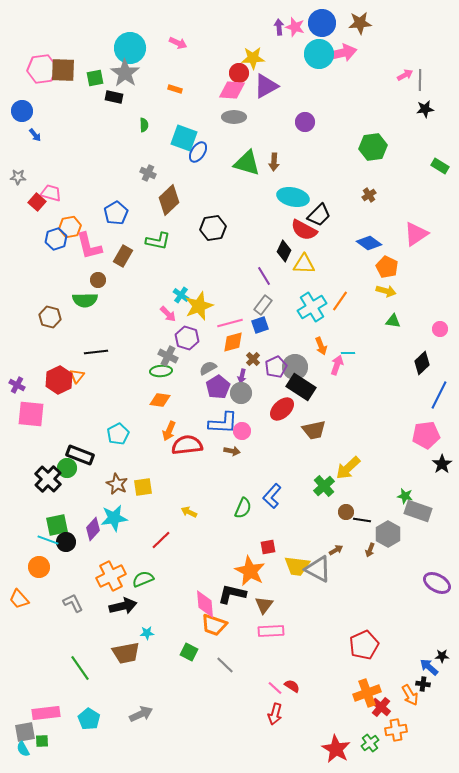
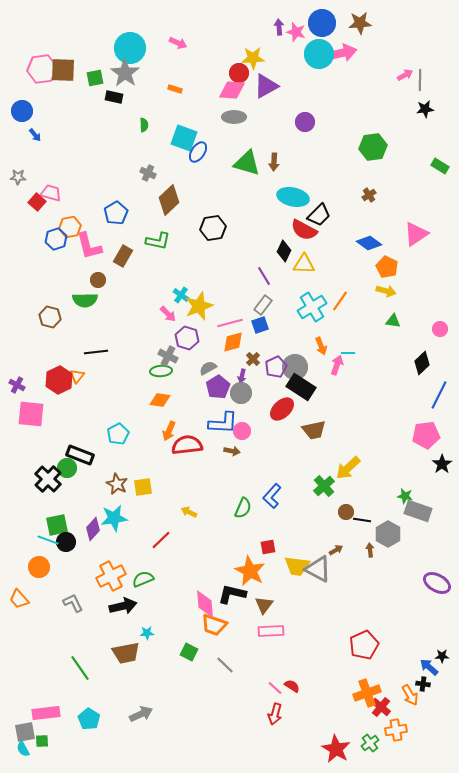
pink star at (295, 27): moved 1 px right, 5 px down
brown arrow at (370, 550): rotated 152 degrees clockwise
